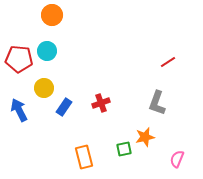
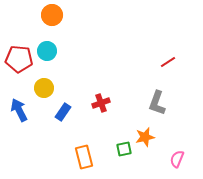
blue rectangle: moved 1 px left, 5 px down
